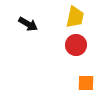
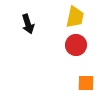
black arrow: rotated 42 degrees clockwise
